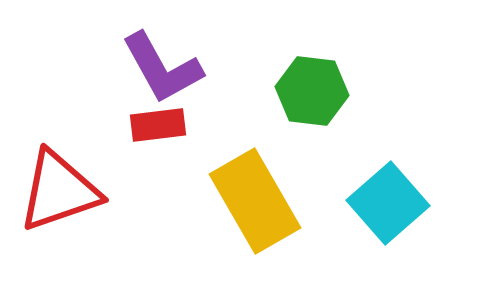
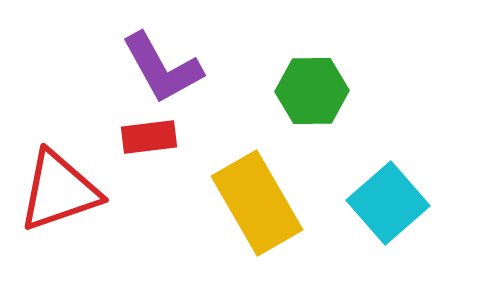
green hexagon: rotated 8 degrees counterclockwise
red rectangle: moved 9 px left, 12 px down
yellow rectangle: moved 2 px right, 2 px down
